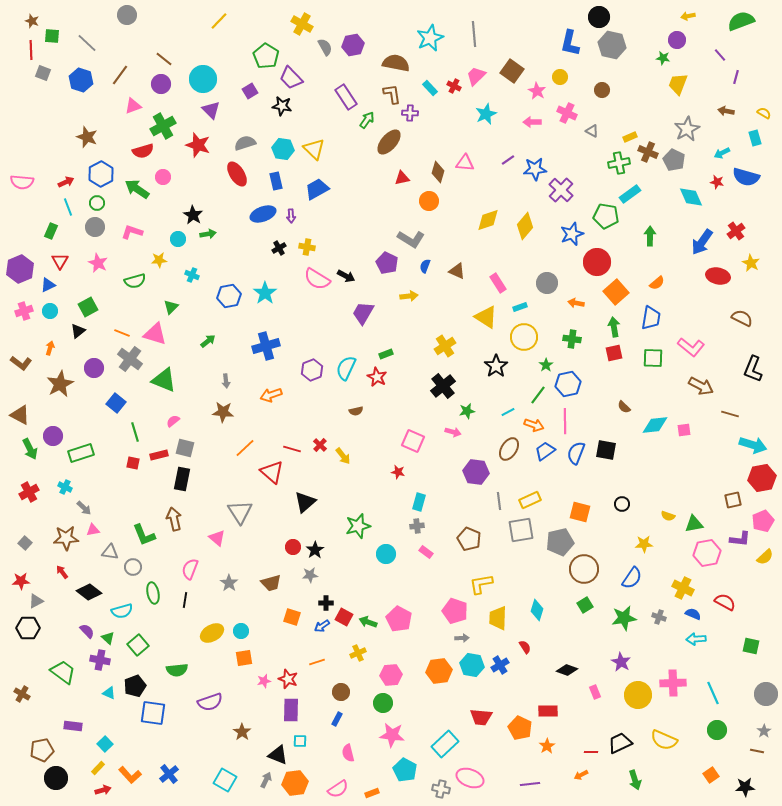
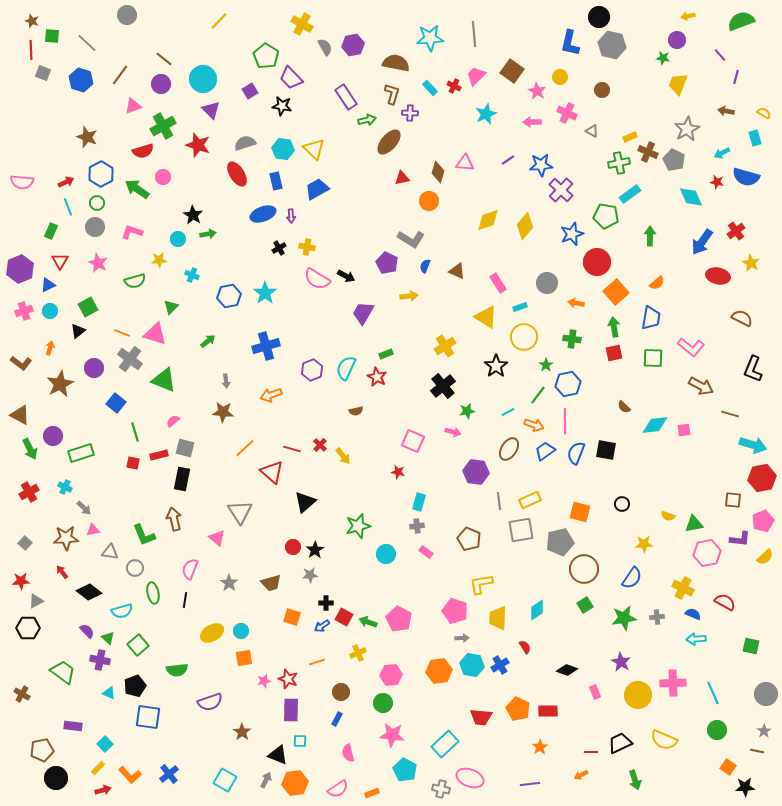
cyan star at (430, 38): rotated 20 degrees clockwise
brown L-shape at (392, 94): rotated 25 degrees clockwise
green arrow at (367, 120): rotated 42 degrees clockwise
blue star at (535, 169): moved 6 px right, 4 px up
brown square at (733, 500): rotated 18 degrees clockwise
gray circle at (133, 567): moved 2 px right, 1 px down
cyan diamond at (537, 610): rotated 40 degrees clockwise
gray cross at (659, 617): moved 2 px left; rotated 24 degrees counterclockwise
blue square at (153, 713): moved 5 px left, 4 px down
orange pentagon at (520, 728): moved 2 px left, 19 px up
orange star at (547, 746): moved 7 px left, 1 px down
orange square at (711, 775): moved 17 px right, 8 px up; rotated 21 degrees counterclockwise
